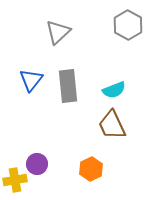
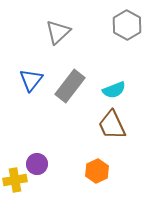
gray hexagon: moved 1 px left
gray rectangle: moved 2 px right; rotated 44 degrees clockwise
orange hexagon: moved 6 px right, 2 px down
